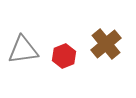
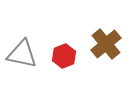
gray triangle: moved 1 px left, 4 px down; rotated 20 degrees clockwise
